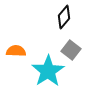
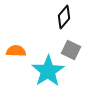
gray square: rotated 12 degrees counterclockwise
